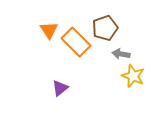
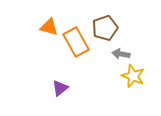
orange triangle: moved 3 px up; rotated 42 degrees counterclockwise
orange rectangle: rotated 16 degrees clockwise
